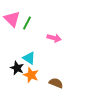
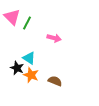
pink triangle: moved 2 px up
brown semicircle: moved 1 px left, 2 px up
